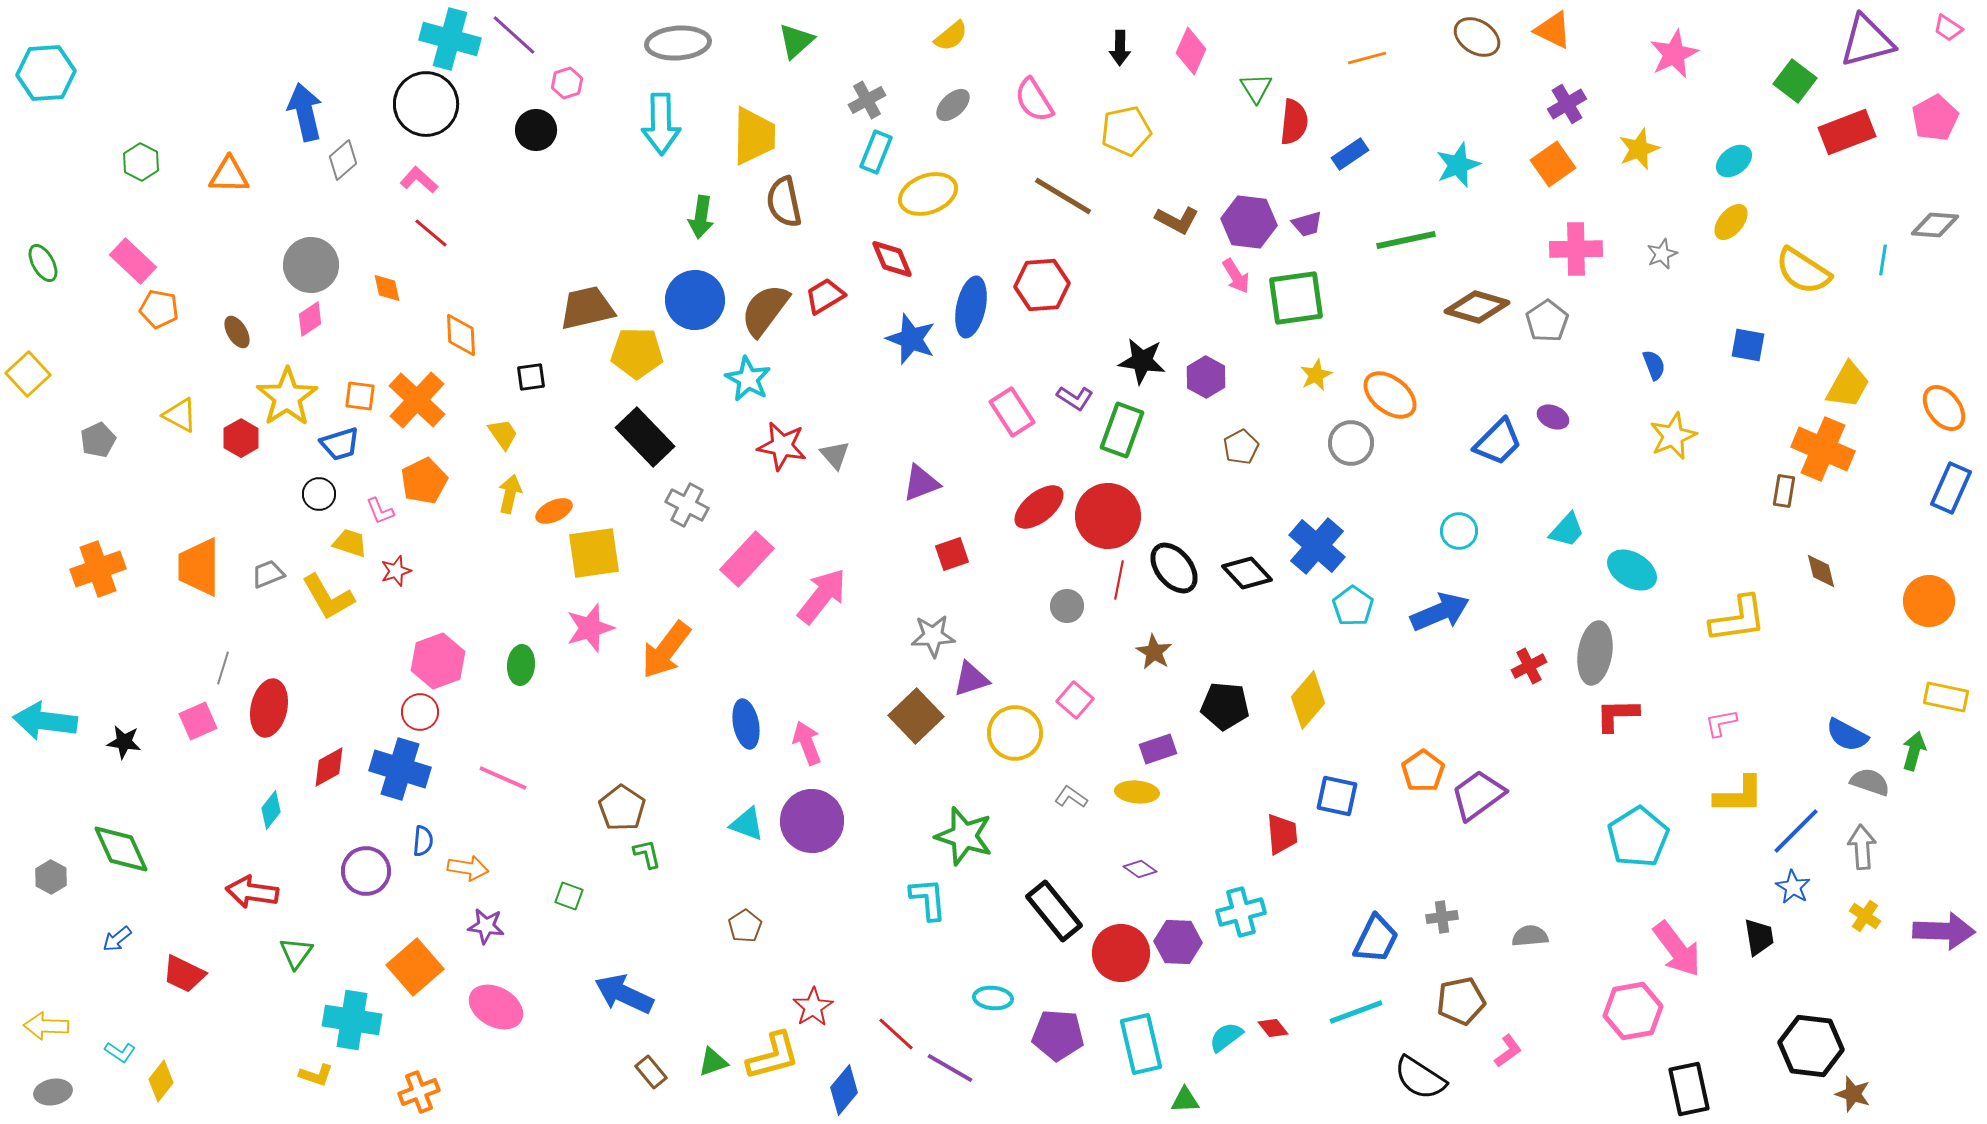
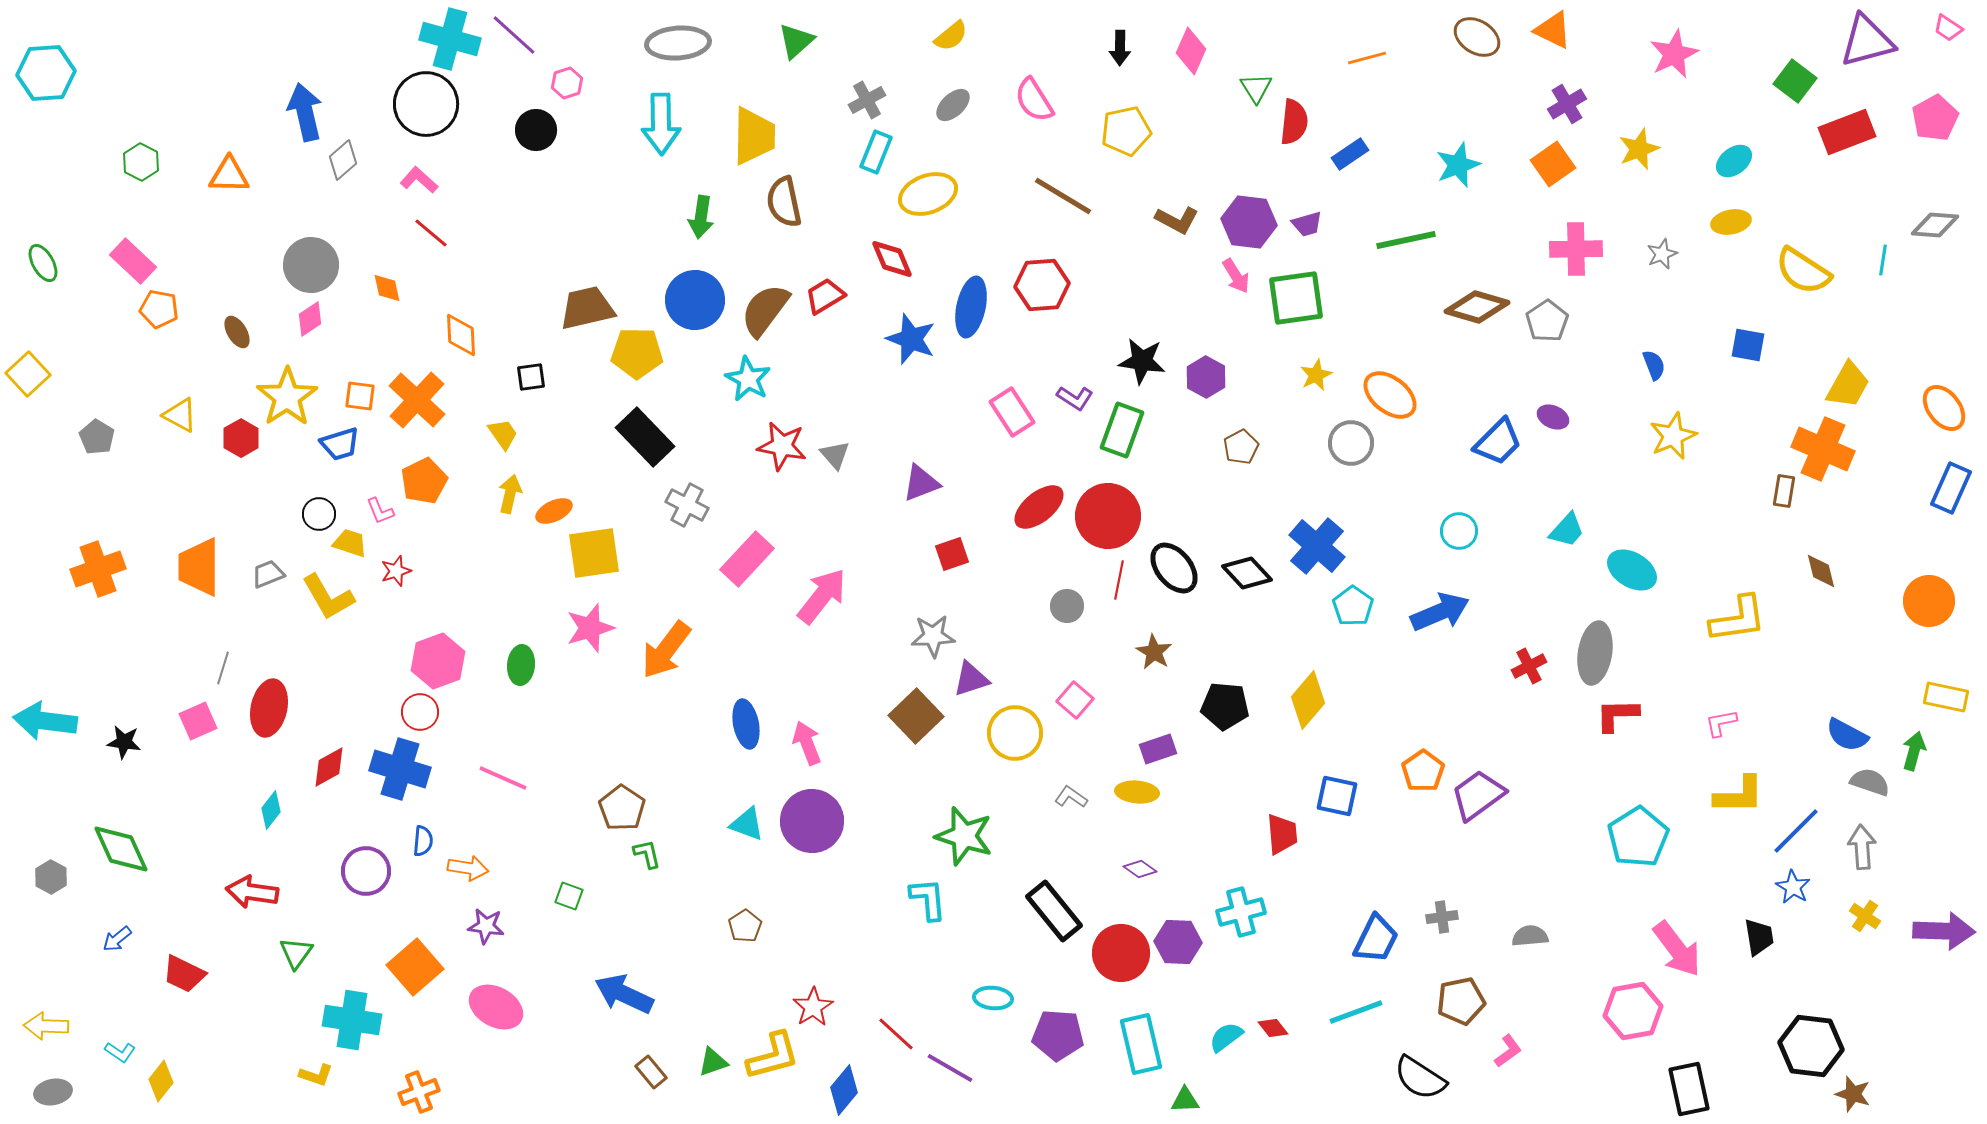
yellow ellipse at (1731, 222): rotated 39 degrees clockwise
gray pentagon at (98, 440): moved 1 px left, 3 px up; rotated 16 degrees counterclockwise
black circle at (319, 494): moved 20 px down
